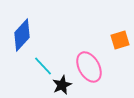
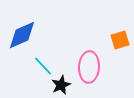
blue diamond: rotated 24 degrees clockwise
pink ellipse: rotated 32 degrees clockwise
black star: moved 1 px left
